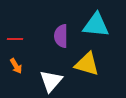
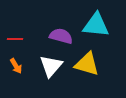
purple semicircle: rotated 105 degrees clockwise
white triangle: moved 15 px up
